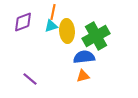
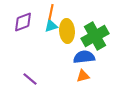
orange line: moved 2 px left
green cross: moved 1 px left
